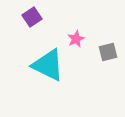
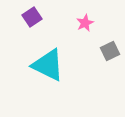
pink star: moved 9 px right, 16 px up
gray square: moved 2 px right, 1 px up; rotated 12 degrees counterclockwise
